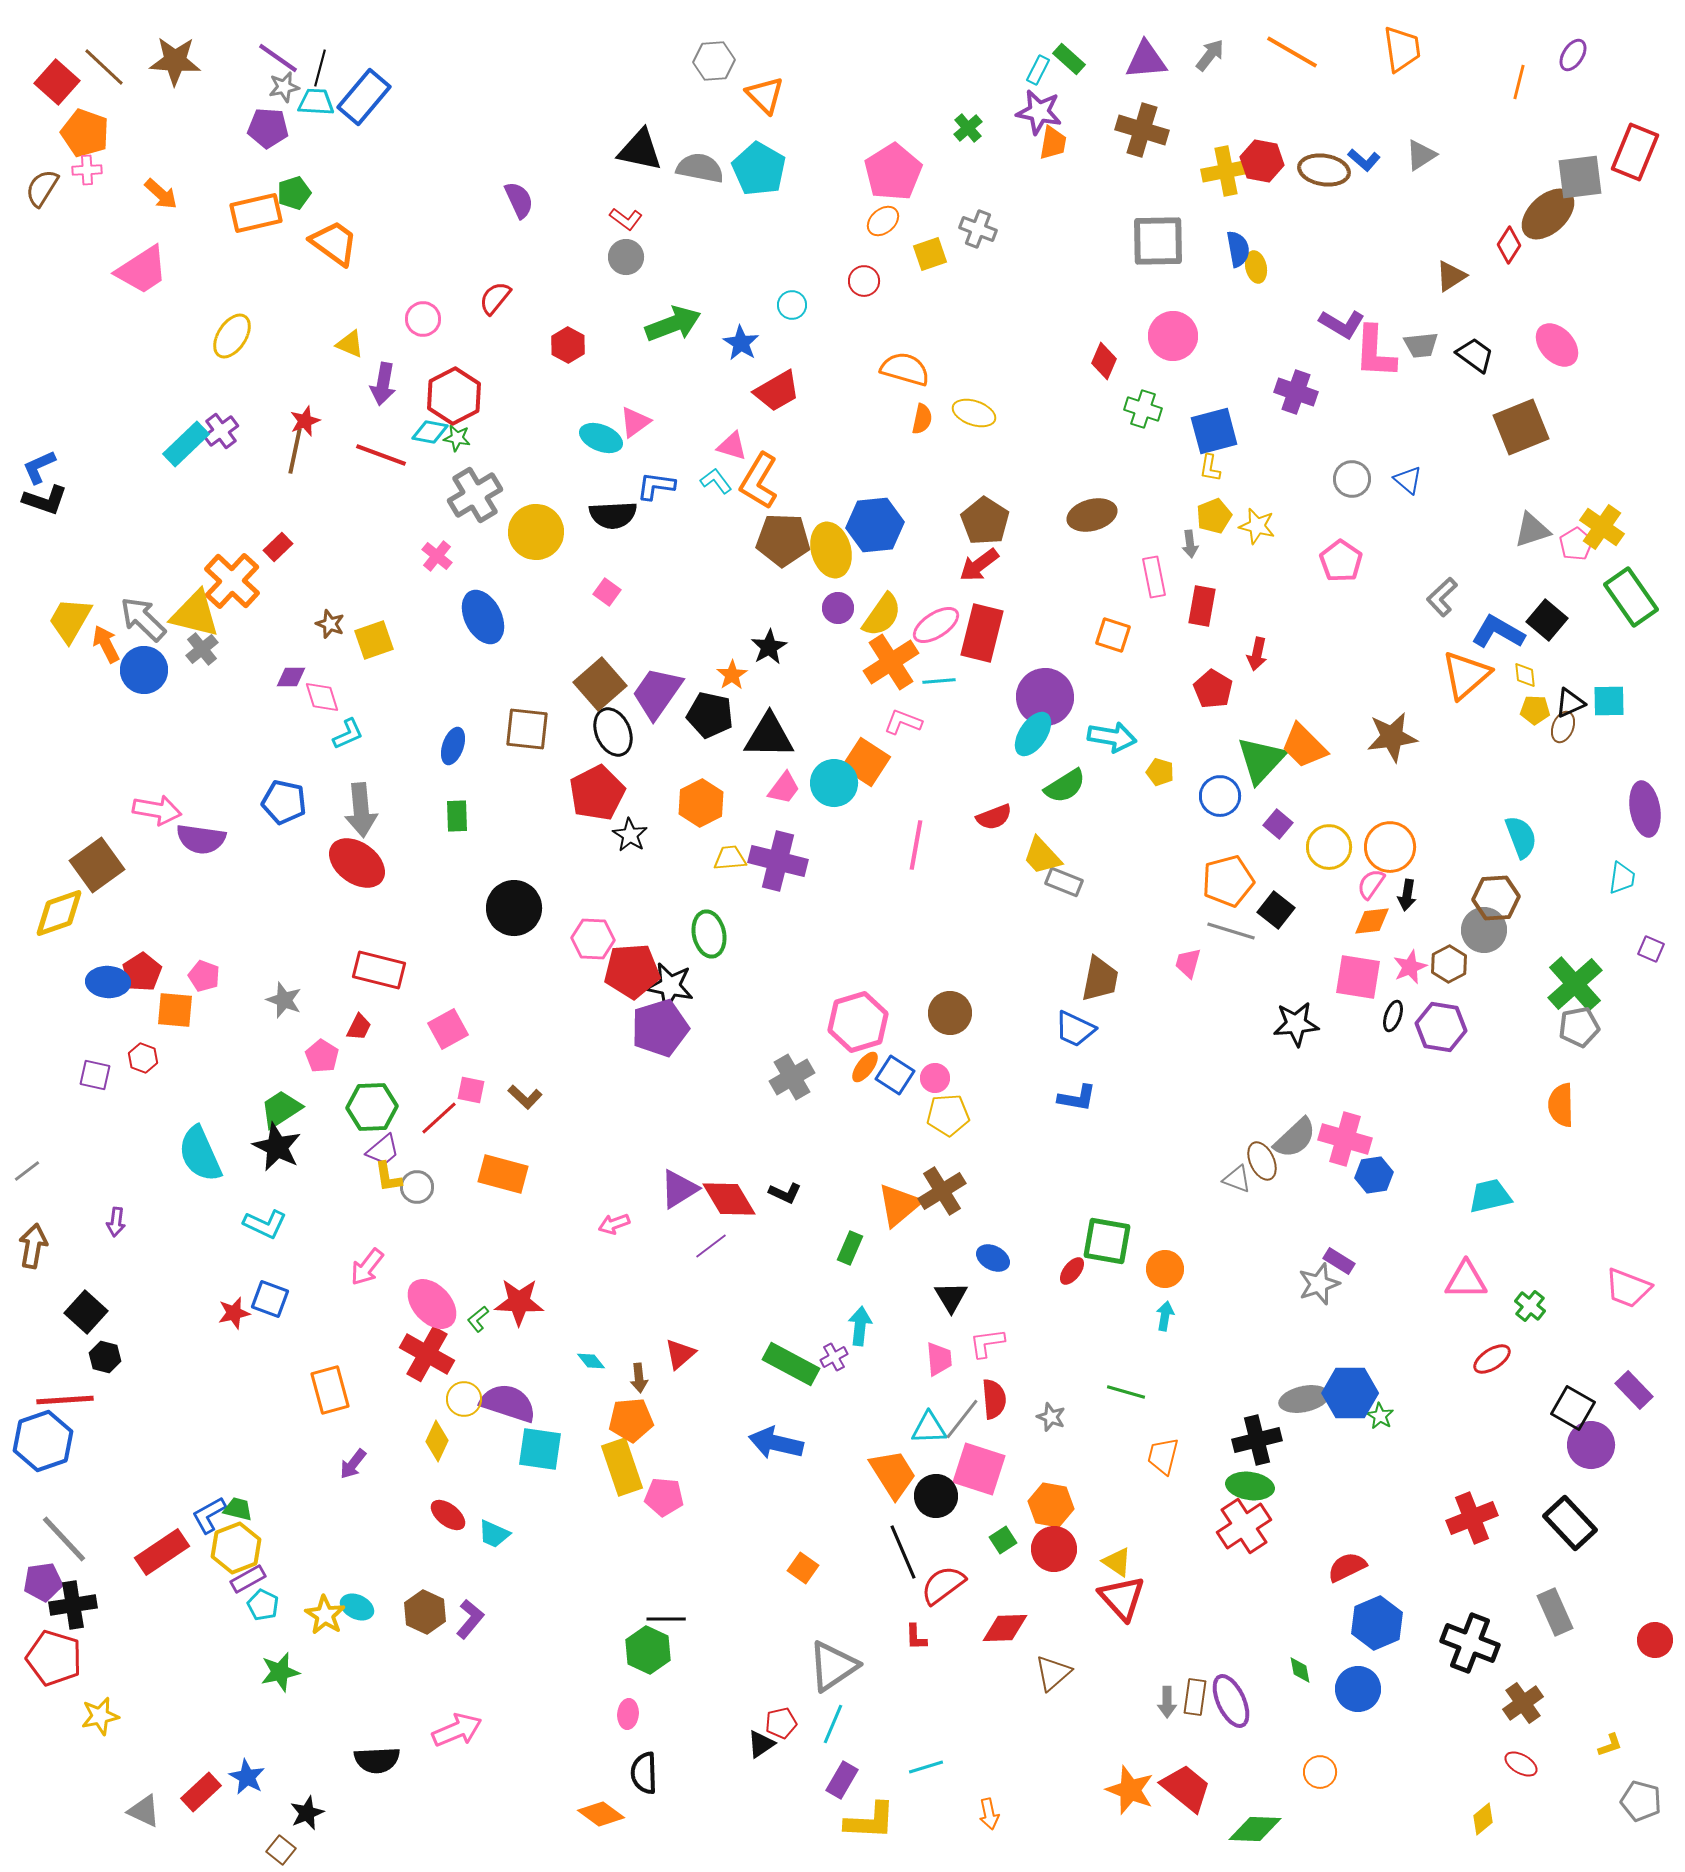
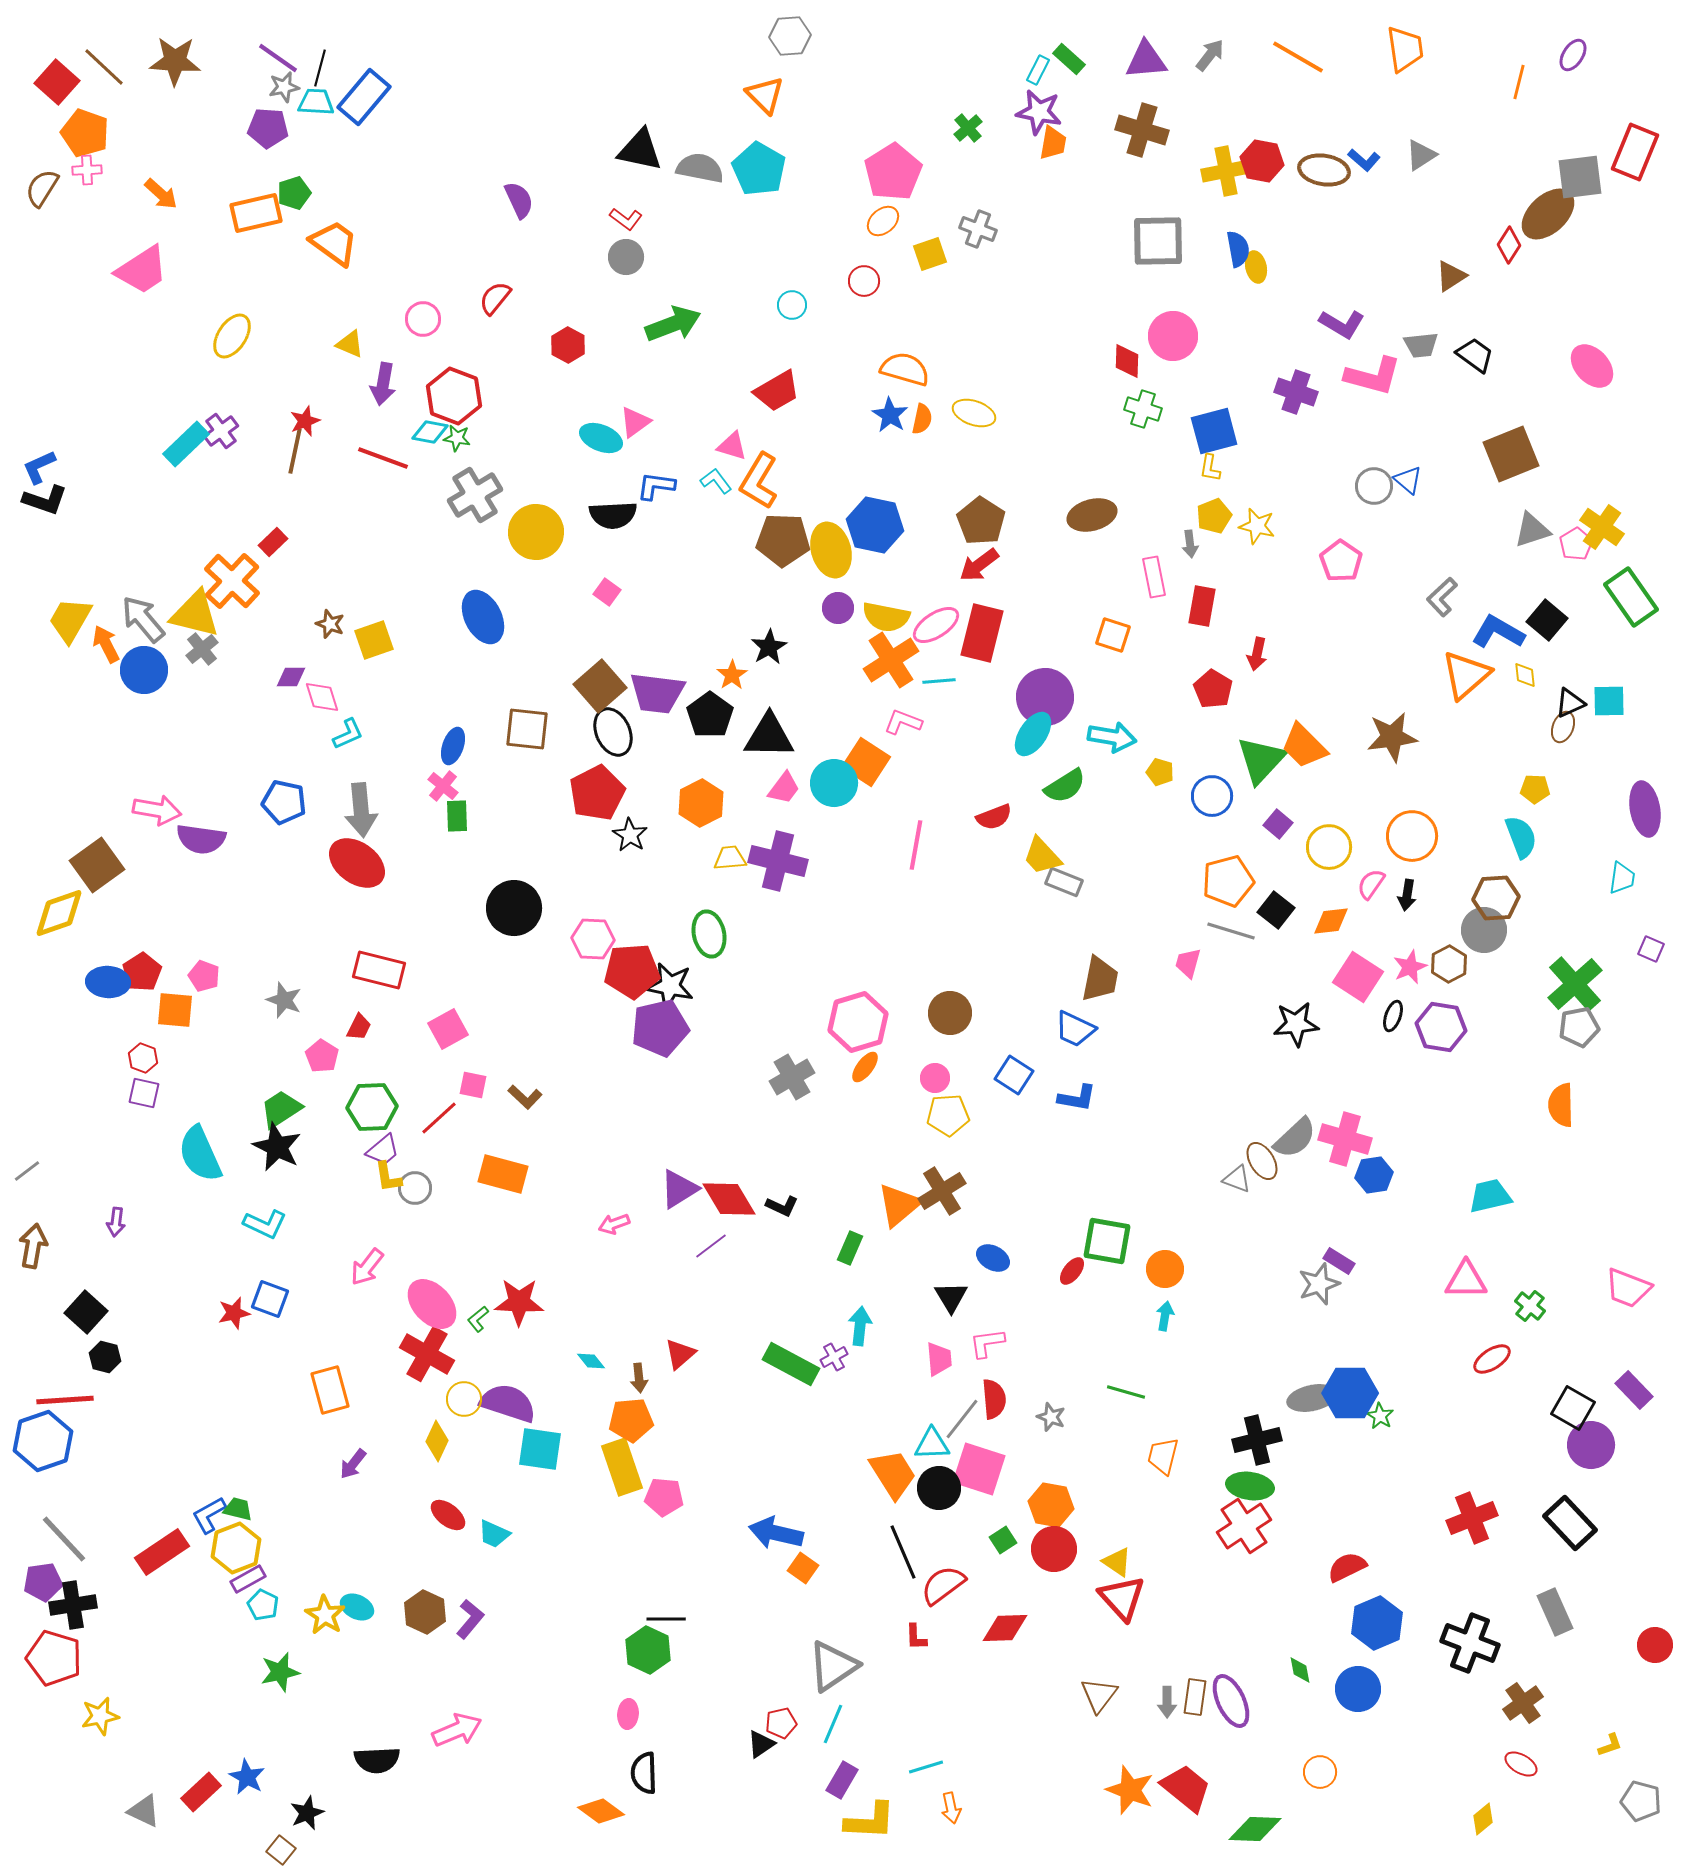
orange trapezoid at (1402, 49): moved 3 px right
orange line at (1292, 52): moved 6 px right, 5 px down
gray hexagon at (714, 61): moved 76 px right, 25 px up
blue star at (741, 343): moved 149 px right, 72 px down
pink ellipse at (1557, 345): moved 35 px right, 21 px down
pink L-shape at (1375, 352): moved 2 px left, 24 px down; rotated 78 degrees counterclockwise
red diamond at (1104, 361): moved 23 px right; rotated 21 degrees counterclockwise
red hexagon at (454, 396): rotated 12 degrees counterclockwise
brown square at (1521, 427): moved 10 px left, 27 px down
red line at (381, 455): moved 2 px right, 3 px down
gray circle at (1352, 479): moved 22 px right, 7 px down
brown pentagon at (985, 521): moved 4 px left
blue hexagon at (875, 525): rotated 18 degrees clockwise
red rectangle at (278, 547): moved 5 px left, 5 px up
pink cross at (437, 556): moved 6 px right, 230 px down
yellow semicircle at (882, 615): moved 4 px right, 2 px down; rotated 66 degrees clockwise
gray arrow at (143, 619): rotated 6 degrees clockwise
orange cross at (891, 662): moved 2 px up
brown square at (600, 684): moved 2 px down
purple trapezoid at (657, 693): rotated 118 degrees counterclockwise
yellow pentagon at (1535, 710): moved 79 px down
black pentagon at (710, 715): rotated 24 degrees clockwise
blue circle at (1220, 796): moved 8 px left
orange circle at (1390, 847): moved 22 px right, 11 px up
orange diamond at (1372, 921): moved 41 px left
pink square at (1358, 977): rotated 24 degrees clockwise
purple pentagon at (660, 1028): rotated 4 degrees clockwise
purple square at (95, 1075): moved 49 px right, 18 px down
blue square at (895, 1075): moved 119 px right
pink square at (471, 1090): moved 2 px right, 5 px up
brown ellipse at (1262, 1161): rotated 6 degrees counterclockwise
gray circle at (417, 1187): moved 2 px left, 1 px down
black L-shape at (785, 1193): moved 3 px left, 13 px down
gray ellipse at (1304, 1399): moved 8 px right, 1 px up
cyan triangle at (929, 1428): moved 3 px right, 16 px down
blue arrow at (776, 1443): moved 90 px down
black circle at (936, 1496): moved 3 px right, 8 px up
red circle at (1655, 1640): moved 5 px down
brown triangle at (1053, 1673): moved 46 px right, 22 px down; rotated 12 degrees counterclockwise
orange diamond at (601, 1814): moved 3 px up
orange arrow at (989, 1814): moved 38 px left, 6 px up
